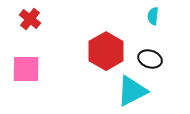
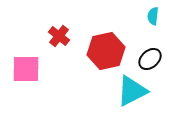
red cross: moved 29 px right, 17 px down
red hexagon: rotated 18 degrees clockwise
black ellipse: rotated 60 degrees counterclockwise
